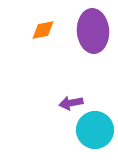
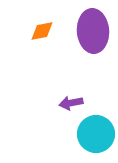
orange diamond: moved 1 px left, 1 px down
cyan circle: moved 1 px right, 4 px down
